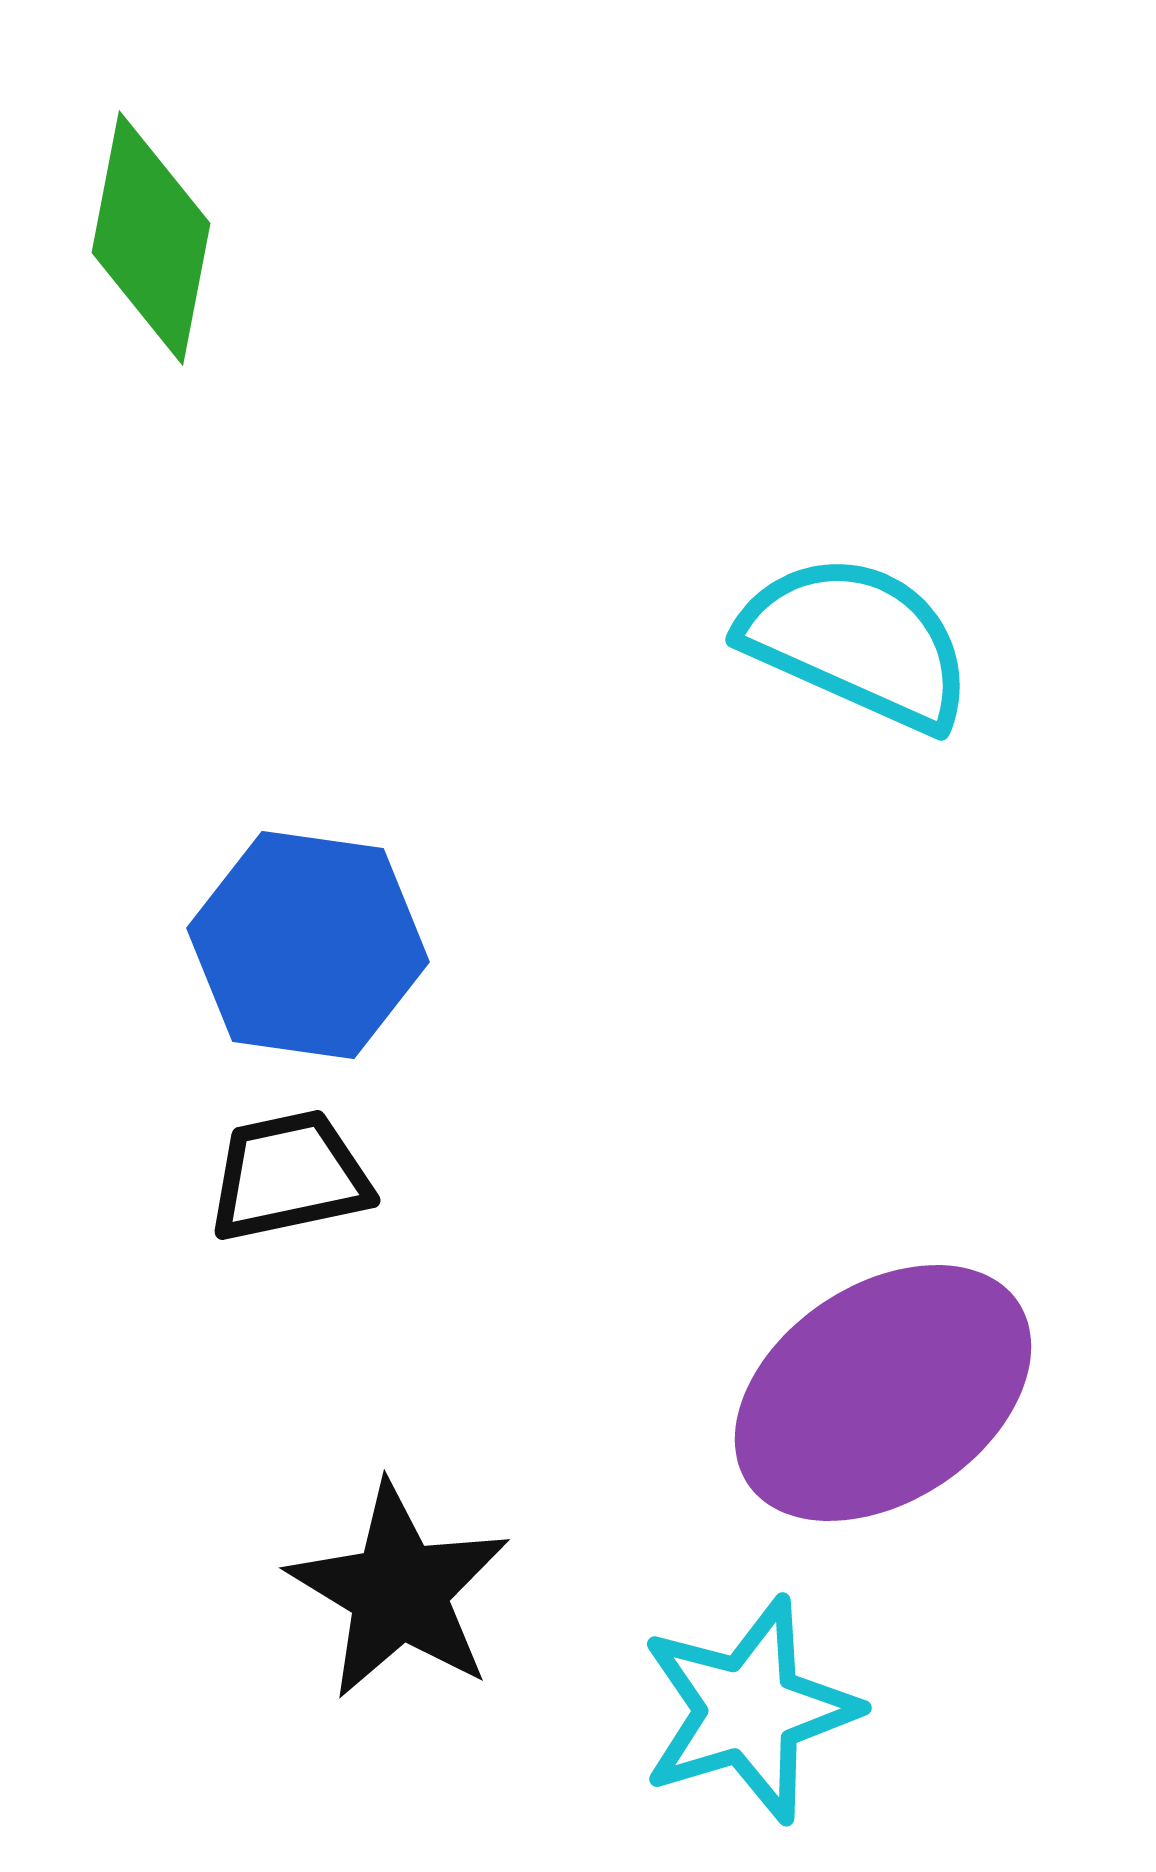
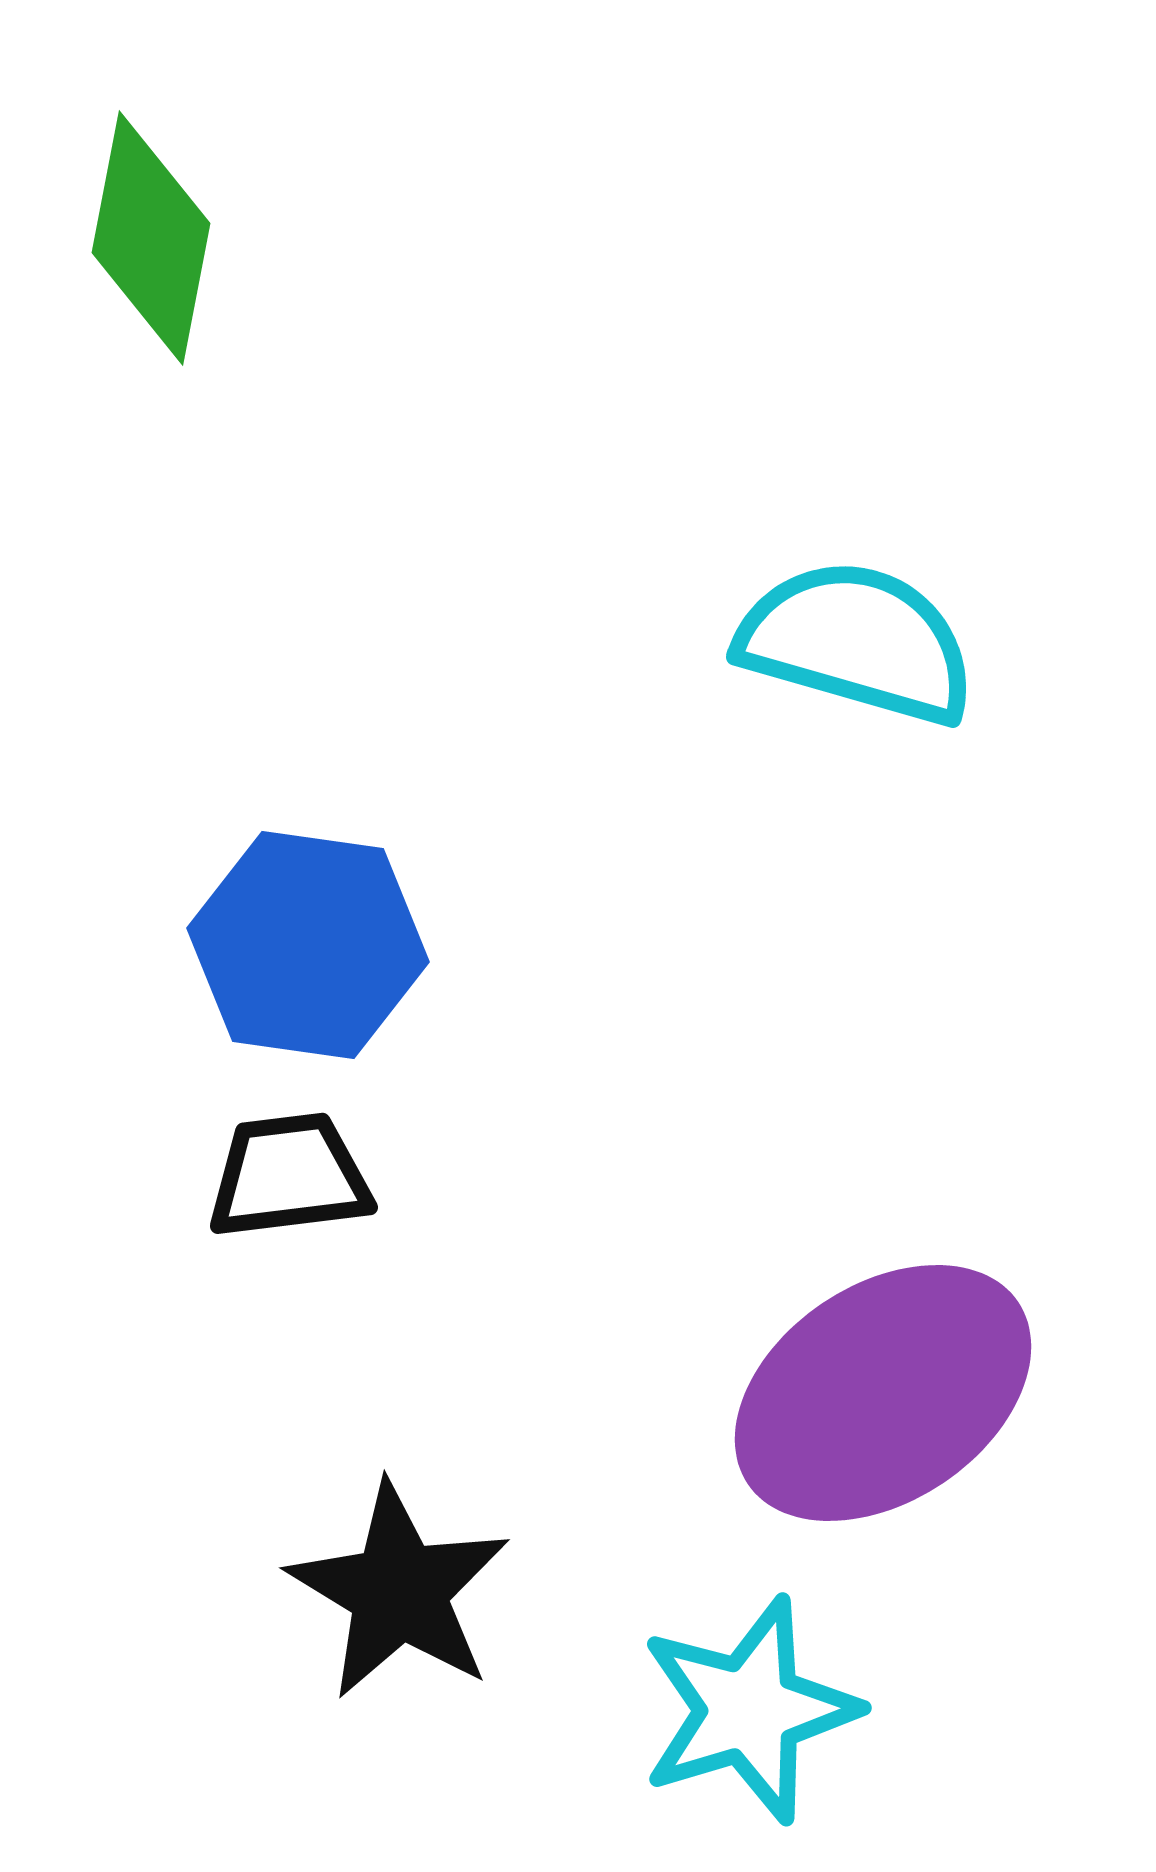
cyan semicircle: rotated 8 degrees counterclockwise
black trapezoid: rotated 5 degrees clockwise
